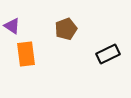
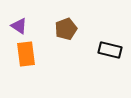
purple triangle: moved 7 px right
black rectangle: moved 2 px right, 4 px up; rotated 40 degrees clockwise
